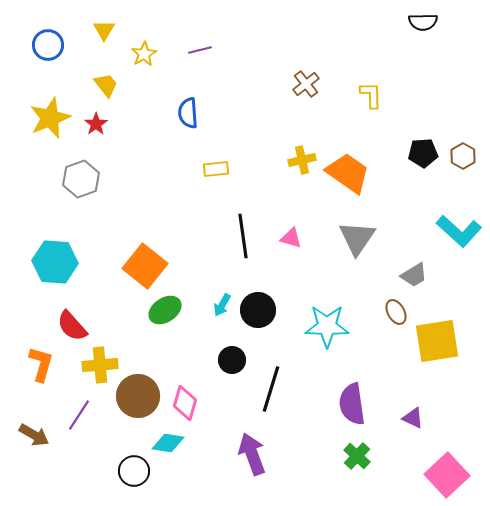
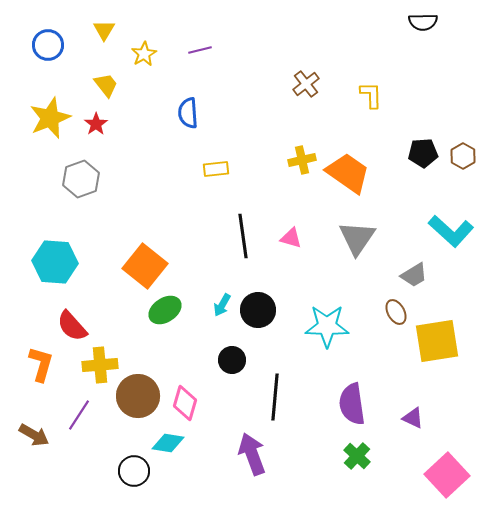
cyan L-shape at (459, 231): moved 8 px left
black line at (271, 389): moved 4 px right, 8 px down; rotated 12 degrees counterclockwise
